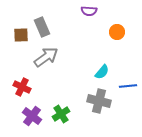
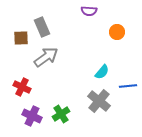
brown square: moved 3 px down
gray cross: rotated 25 degrees clockwise
purple cross: rotated 12 degrees counterclockwise
